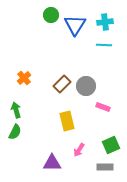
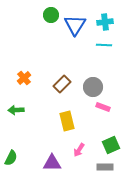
gray circle: moved 7 px right, 1 px down
green arrow: rotated 77 degrees counterclockwise
green semicircle: moved 4 px left, 26 px down
